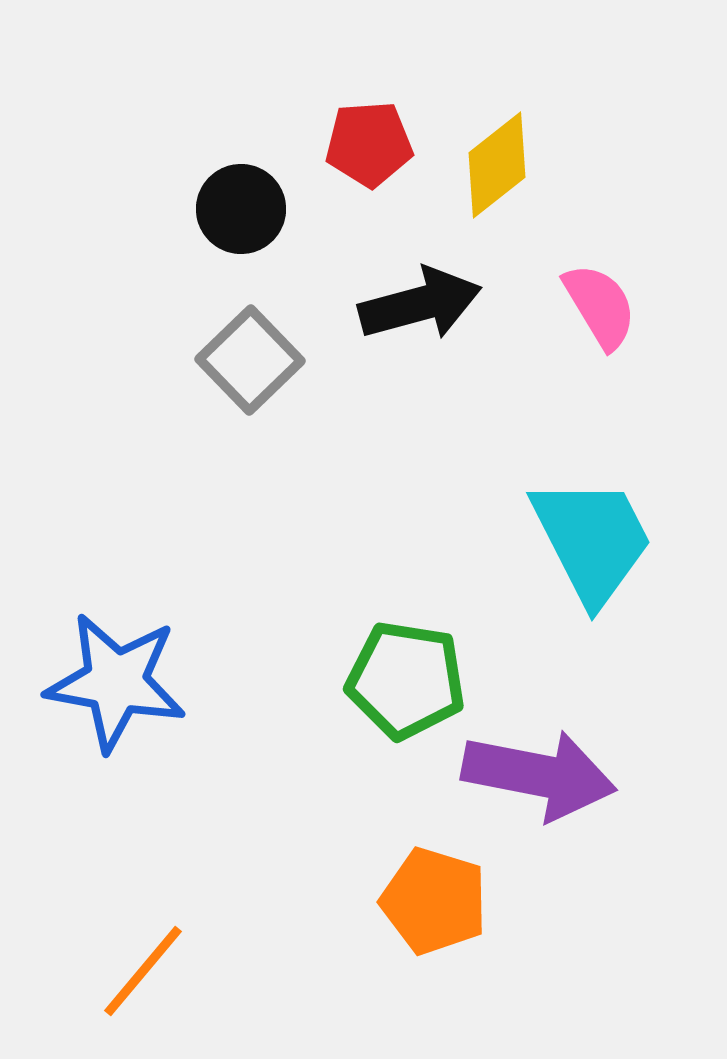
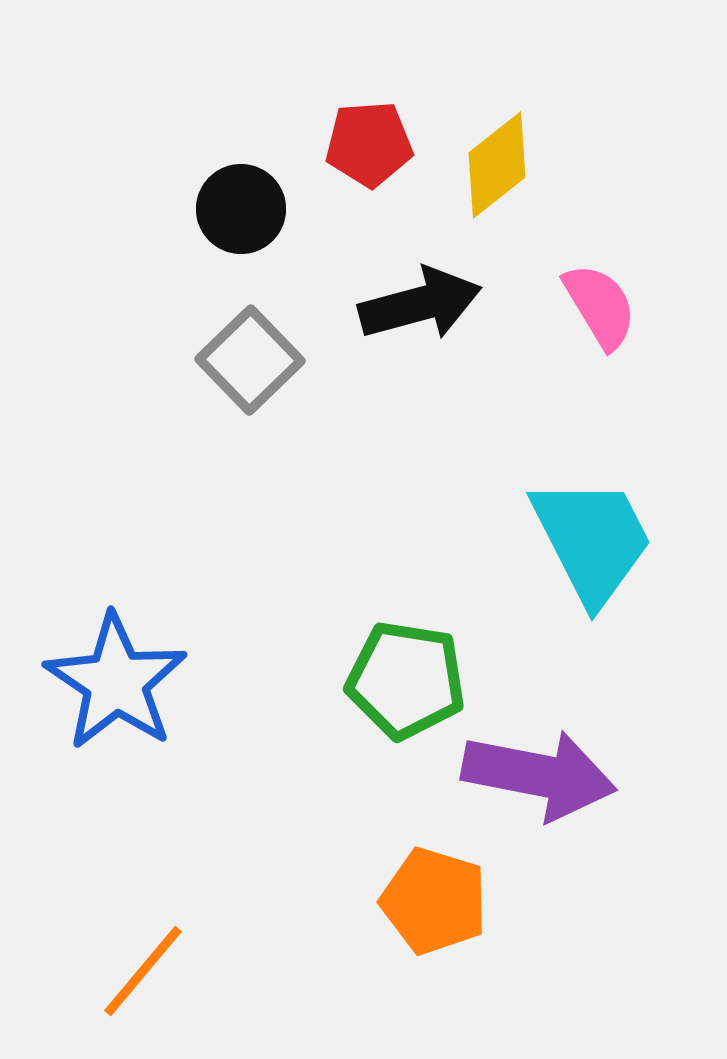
blue star: rotated 24 degrees clockwise
